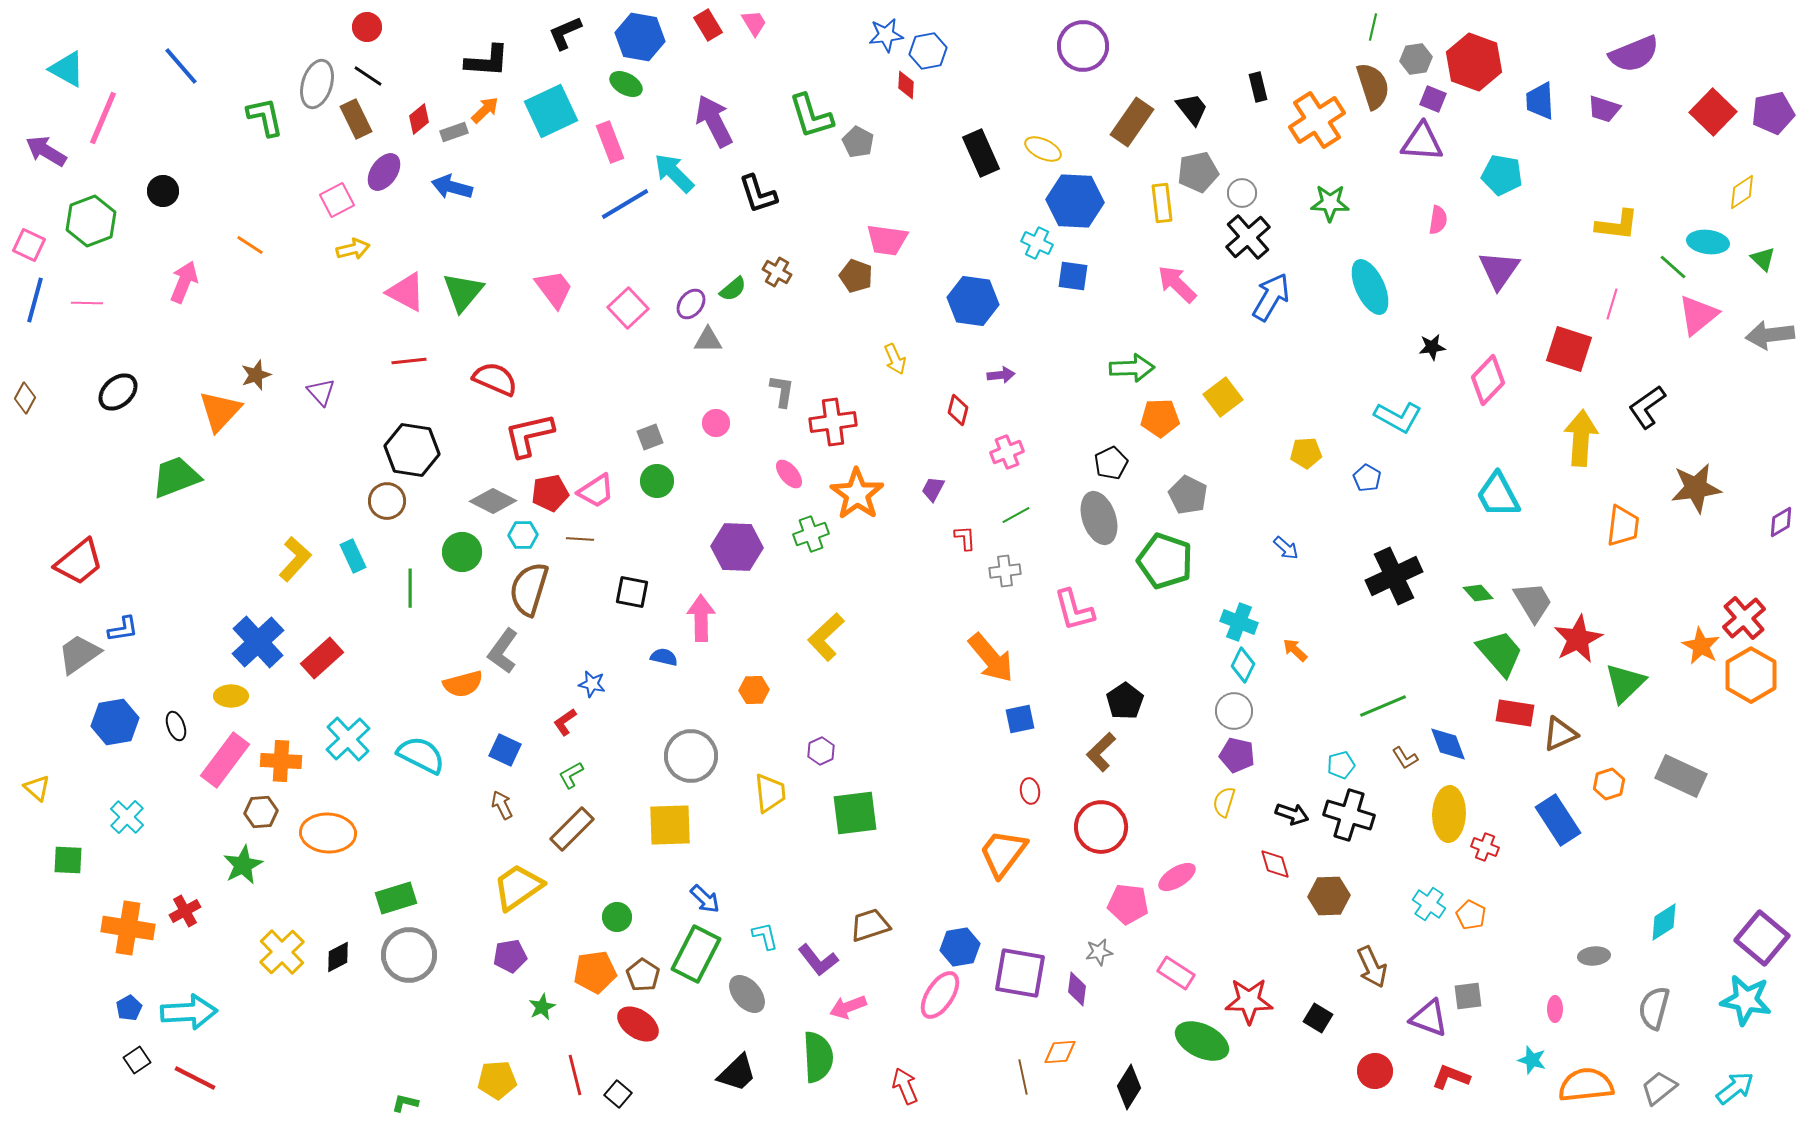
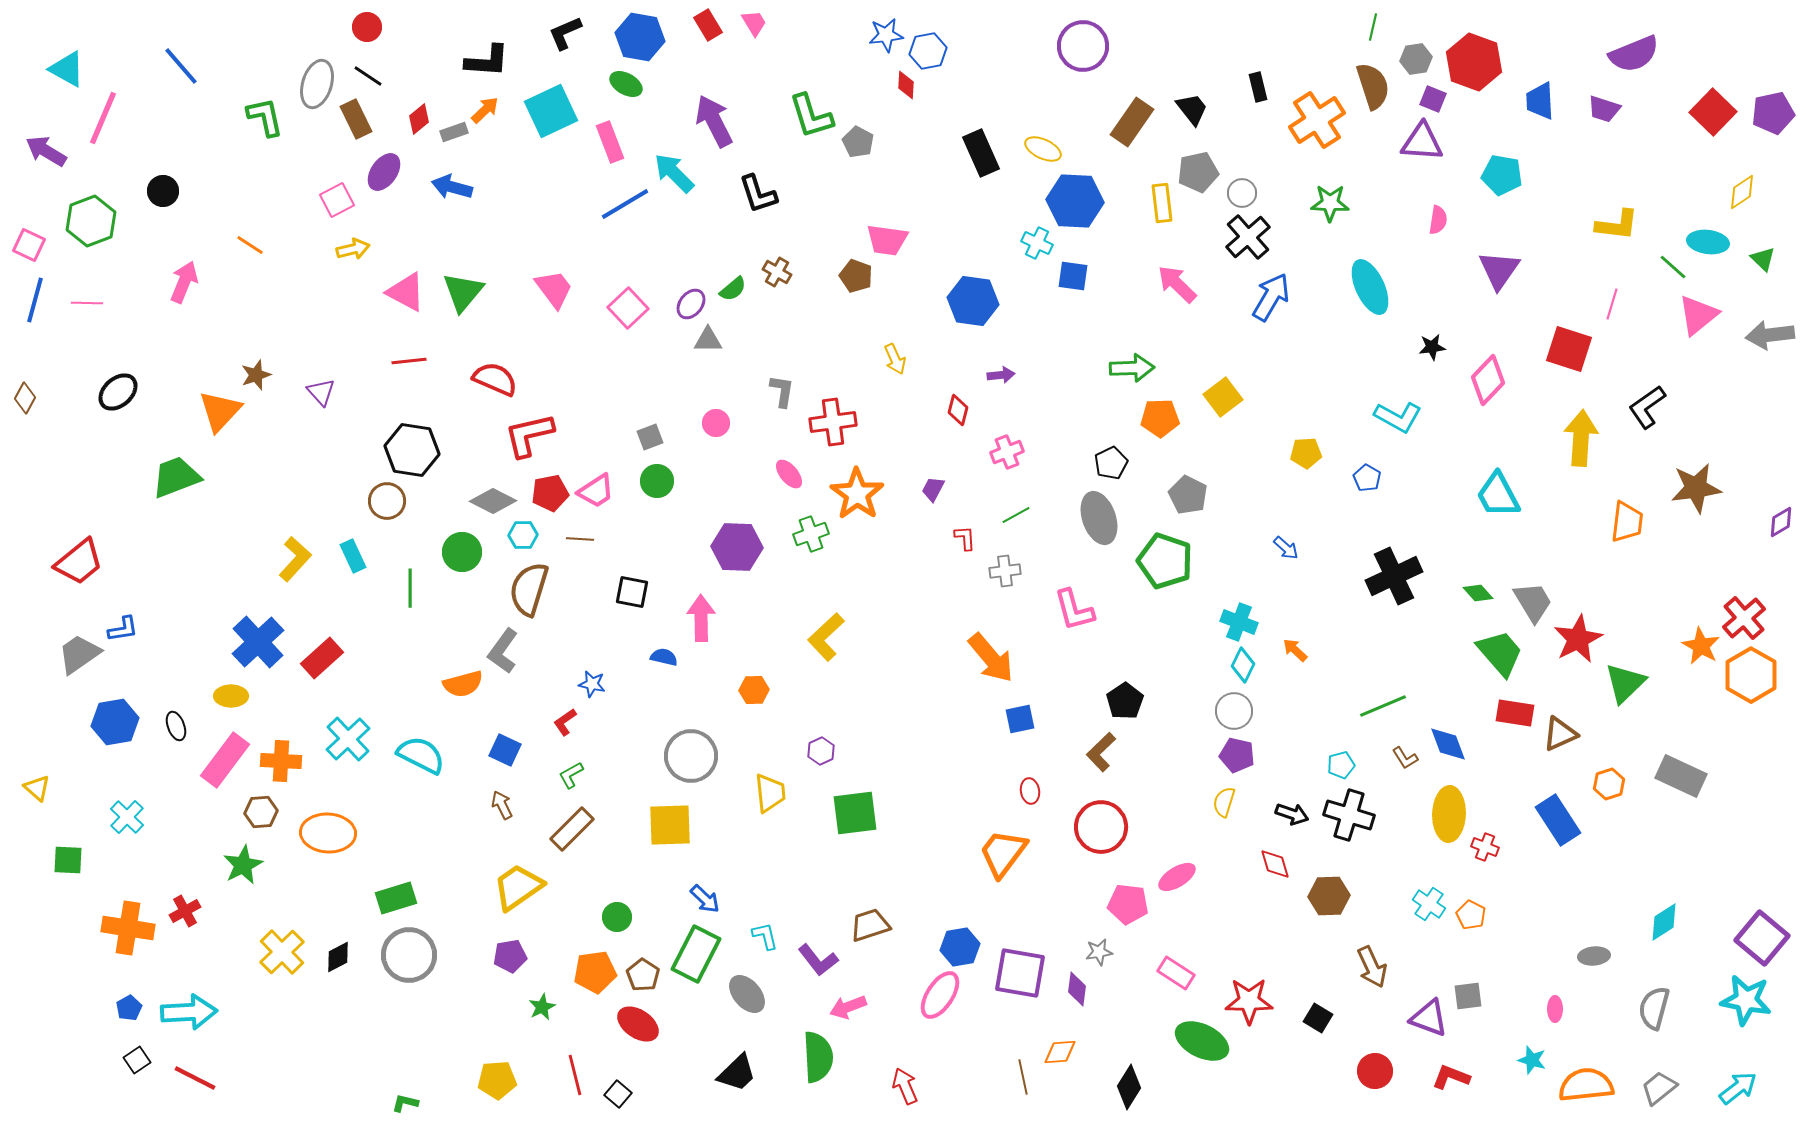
orange trapezoid at (1623, 526): moved 4 px right, 4 px up
cyan arrow at (1735, 1088): moved 3 px right
